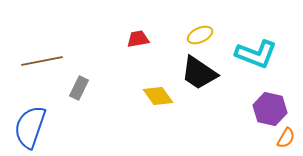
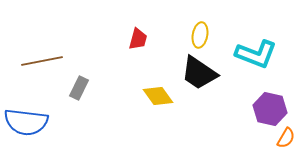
yellow ellipse: rotated 55 degrees counterclockwise
red trapezoid: rotated 115 degrees clockwise
blue semicircle: moved 4 px left, 5 px up; rotated 102 degrees counterclockwise
